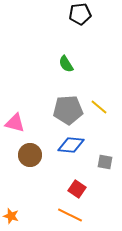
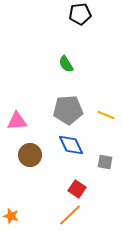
yellow line: moved 7 px right, 8 px down; rotated 18 degrees counterclockwise
pink triangle: moved 2 px right, 2 px up; rotated 20 degrees counterclockwise
blue diamond: rotated 60 degrees clockwise
orange line: rotated 70 degrees counterclockwise
